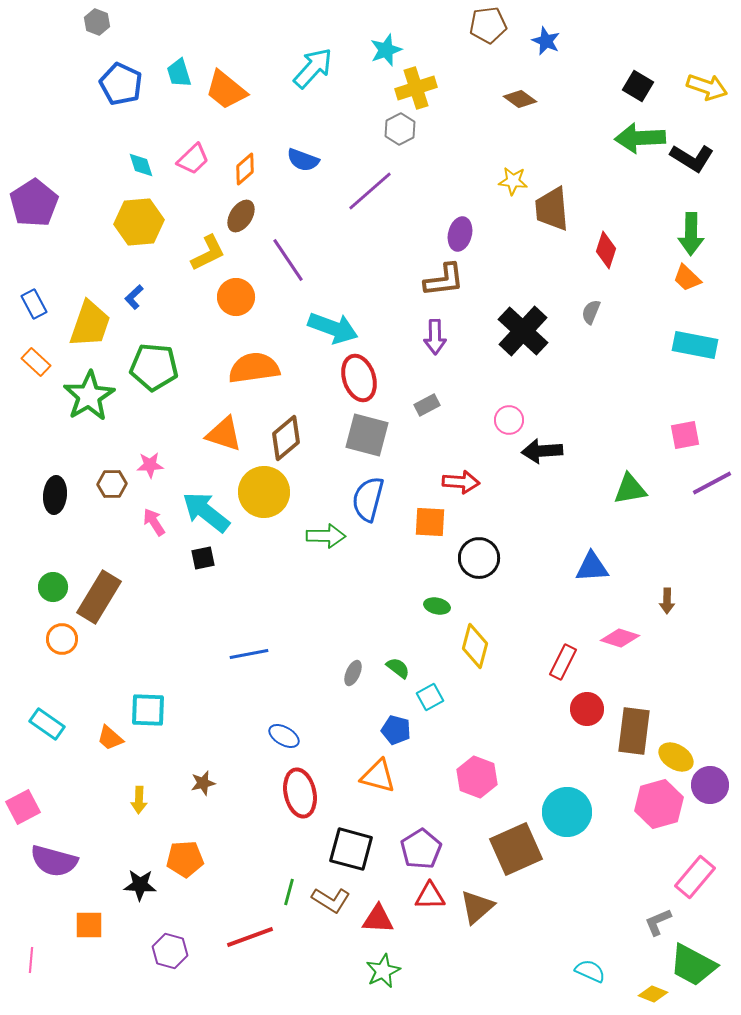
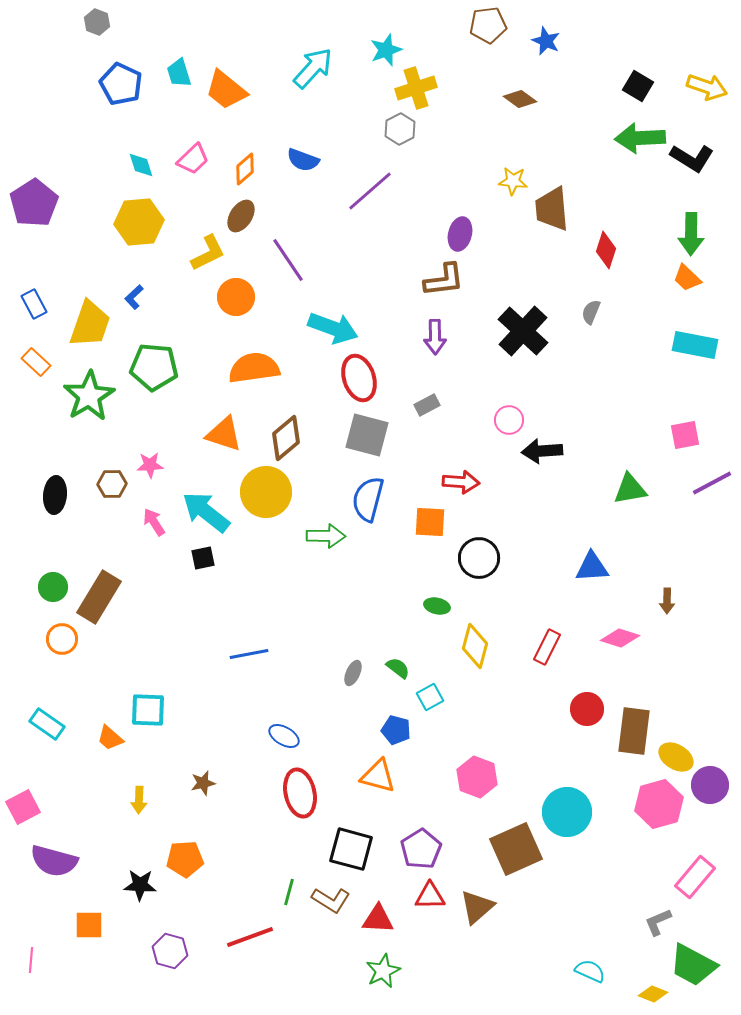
yellow circle at (264, 492): moved 2 px right
red rectangle at (563, 662): moved 16 px left, 15 px up
